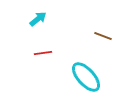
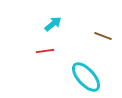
cyan arrow: moved 15 px right, 5 px down
red line: moved 2 px right, 2 px up
